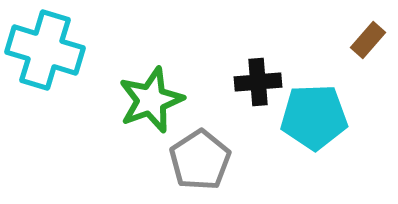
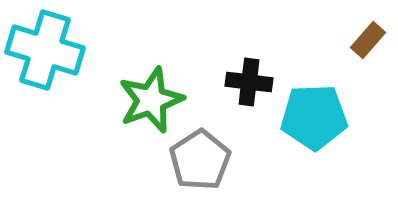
black cross: moved 9 px left; rotated 12 degrees clockwise
